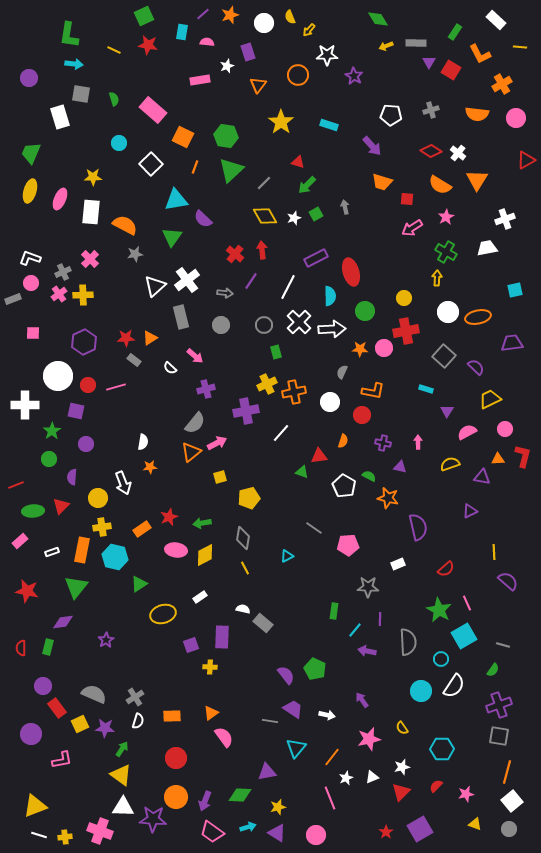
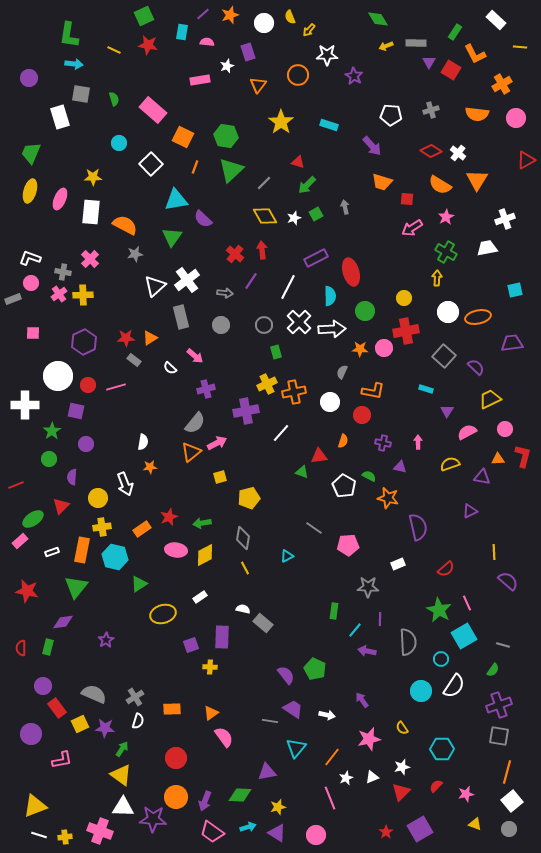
orange L-shape at (480, 54): moved 5 px left
gray cross at (63, 272): rotated 35 degrees clockwise
white arrow at (123, 483): moved 2 px right, 1 px down
green ellipse at (33, 511): moved 8 px down; rotated 30 degrees counterclockwise
orange rectangle at (172, 716): moved 7 px up
